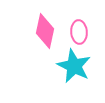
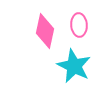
pink ellipse: moved 7 px up
